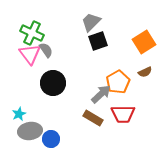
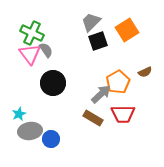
orange square: moved 17 px left, 12 px up
